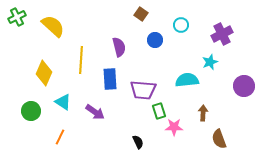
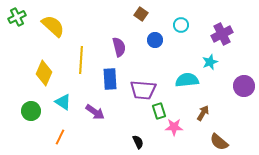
brown arrow: rotated 28 degrees clockwise
brown semicircle: moved 3 px down; rotated 30 degrees counterclockwise
